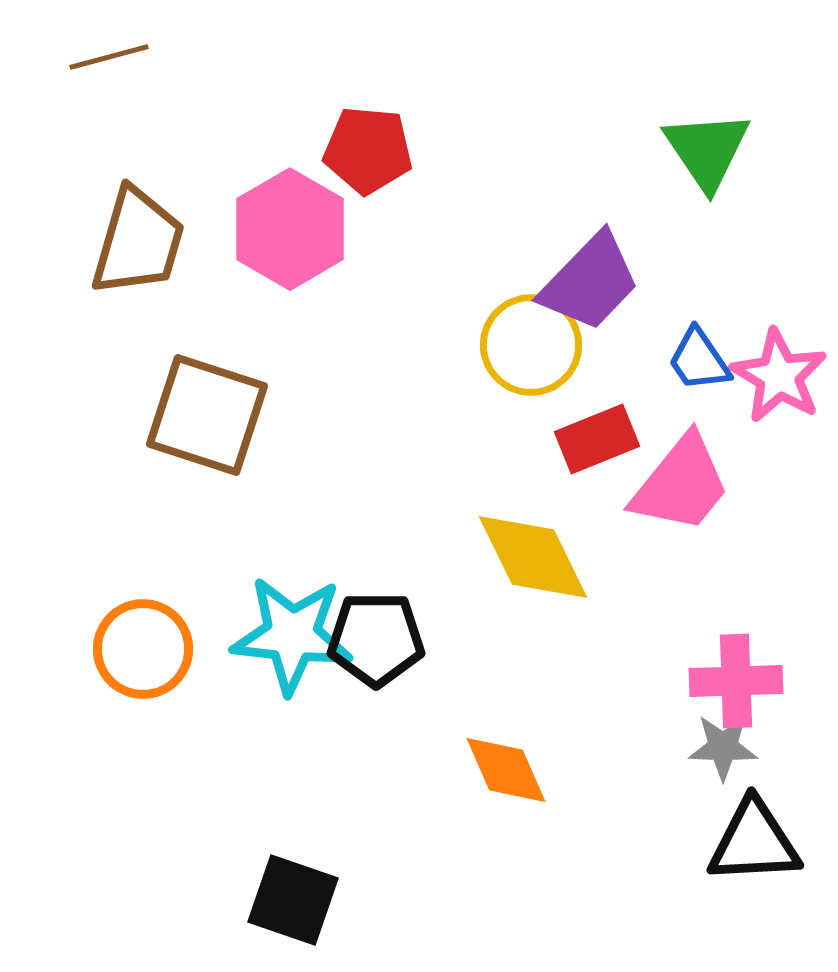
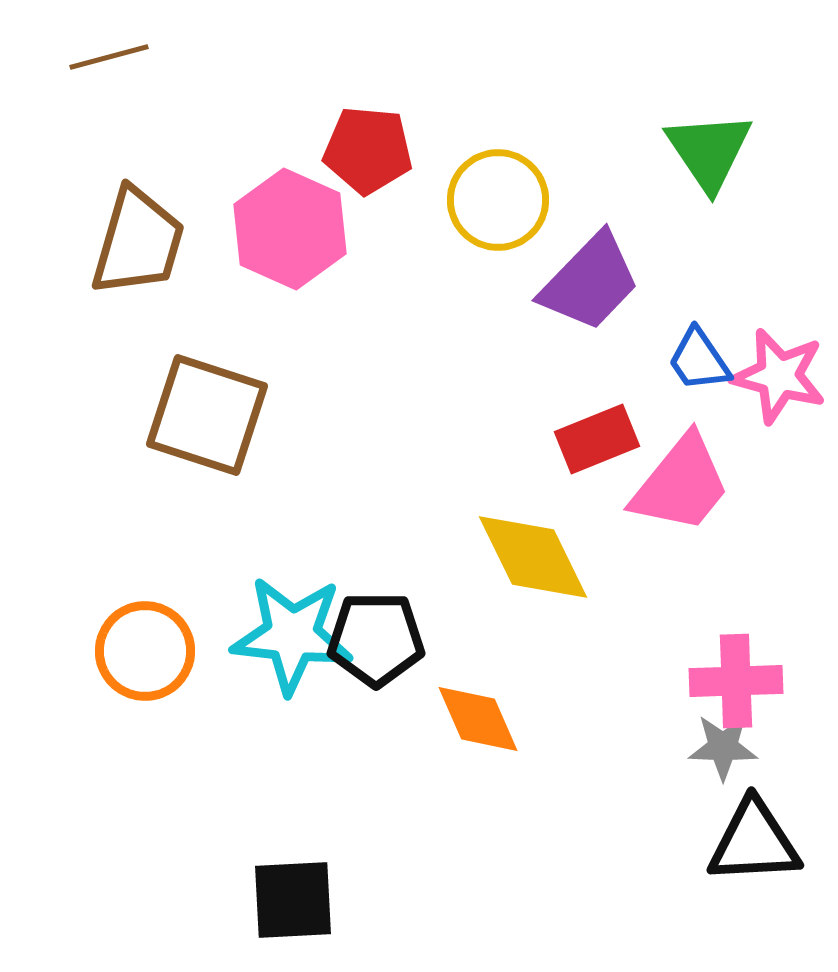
green triangle: moved 2 px right, 1 px down
pink hexagon: rotated 6 degrees counterclockwise
yellow circle: moved 33 px left, 145 px up
pink star: rotated 16 degrees counterclockwise
orange circle: moved 2 px right, 2 px down
orange diamond: moved 28 px left, 51 px up
black square: rotated 22 degrees counterclockwise
